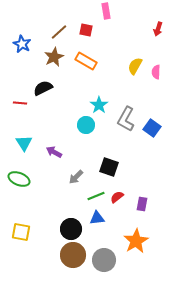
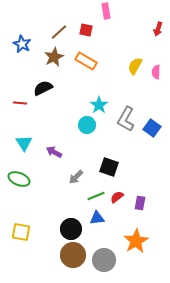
cyan circle: moved 1 px right
purple rectangle: moved 2 px left, 1 px up
